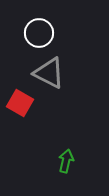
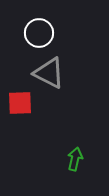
red square: rotated 32 degrees counterclockwise
green arrow: moved 9 px right, 2 px up
